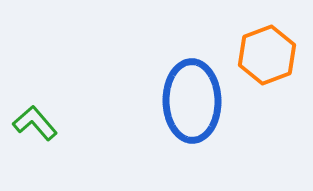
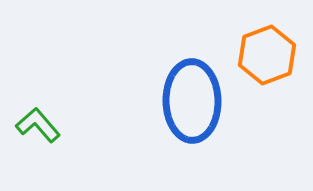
green L-shape: moved 3 px right, 2 px down
